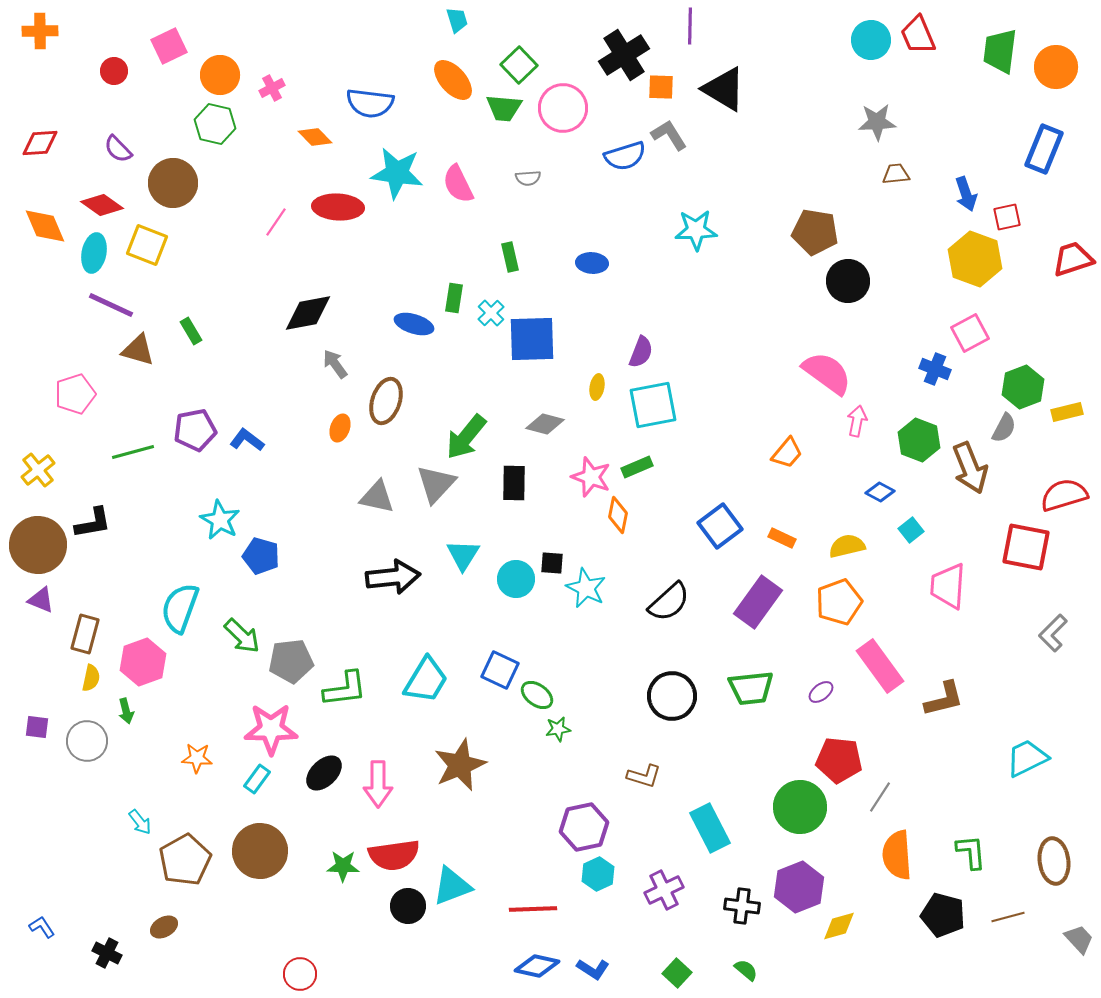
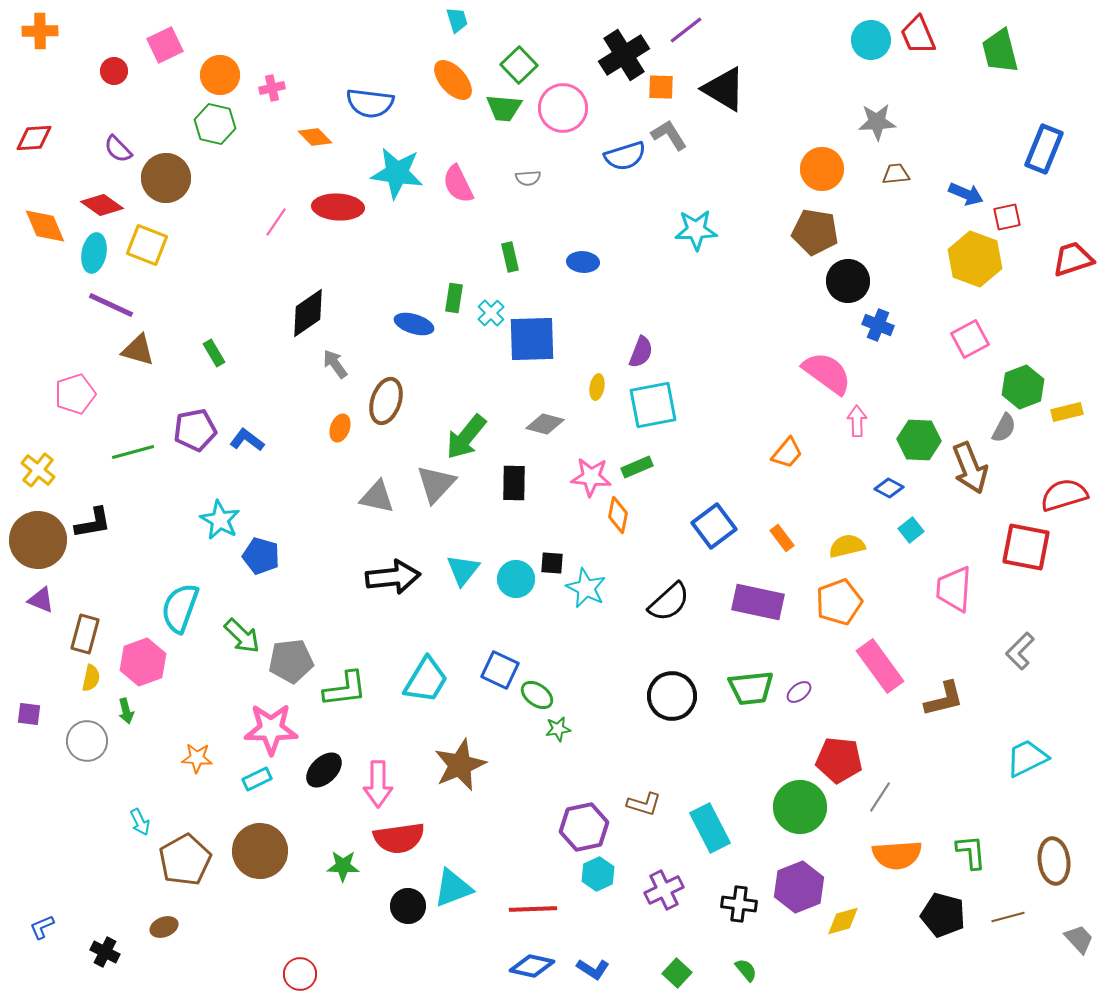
purple line at (690, 26): moved 4 px left, 4 px down; rotated 51 degrees clockwise
pink square at (169, 46): moved 4 px left, 1 px up
green trapezoid at (1000, 51): rotated 21 degrees counterclockwise
orange circle at (1056, 67): moved 234 px left, 102 px down
pink cross at (272, 88): rotated 15 degrees clockwise
red diamond at (40, 143): moved 6 px left, 5 px up
brown circle at (173, 183): moved 7 px left, 5 px up
blue arrow at (966, 194): rotated 48 degrees counterclockwise
blue ellipse at (592, 263): moved 9 px left, 1 px up
black diamond at (308, 313): rotated 24 degrees counterclockwise
green rectangle at (191, 331): moved 23 px right, 22 px down
pink square at (970, 333): moved 6 px down
blue cross at (935, 369): moved 57 px left, 44 px up
pink arrow at (857, 421): rotated 12 degrees counterclockwise
green hexagon at (919, 440): rotated 18 degrees counterclockwise
yellow cross at (38, 470): rotated 12 degrees counterclockwise
pink star at (591, 477): rotated 15 degrees counterclockwise
blue diamond at (880, 492): moved 9 px right, 4 px up
blue square at (720, 526): moved 6 px left
orange rectangle at (782, 538): rotated 28 degrees clockwise
brown circle at (38, 545): moved 5 px up
cyan triangle at (463, 555): moved 15 px down; rotated 6 degrees clockwise
pink trapezoid at (948, 586): moved 6 px right, 3 px down
purple rectangle at (758, 602): rotated 66 degrees clockwise
gray L-shape at (1053, 633): moved 33 px left, 18 px down
purple ellipse at (821, 692): moved 22 px left
purple square at (37, 727): moved 8 px left, 13 px up
black ellipse at (324, 773): moved 3 px up
brown L-shape at (644, 776): moved 28 px down
cyan rectangle at (257, 779): rotated 28 degrees clockwise
cyan arrow at (140, 822): rotated 12 degrees clockwise
red semicircle at (394, 855): moved 5 px right, 17 px up
orange semicircle at (897, 855): rotated 90 degrees counterclockwise
cyan triangle at (452, 886): moved 1 px right, 2 px down
black cross at (742, 906): moved 3 px left, 2 px up
yellow diamond at (839, 926): moved 4 px right, 5 px up
blue L-shape at (42, 927): rotated 80 degrees counterclockwise
brown ellipse at (164, 927): rotated 8 degrees clockwise
black cross at (107, 953): moved 2 px left, 1 px up
blue diamond at (537, 966): moved 5 px left
green semicircle at (746, 970): rotated 10 degrees clockwise
